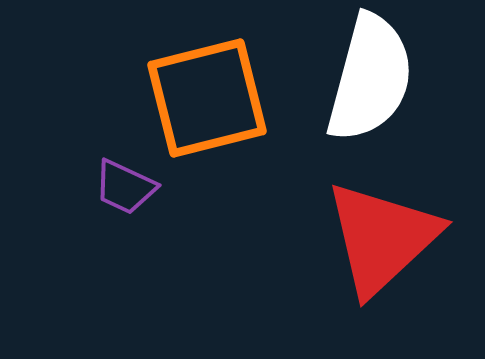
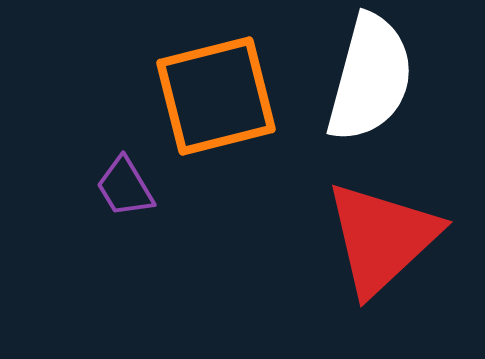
orange square: moved 9 px right, 2 px up
purple trapezoid: rotated 34 degrees clockwise
